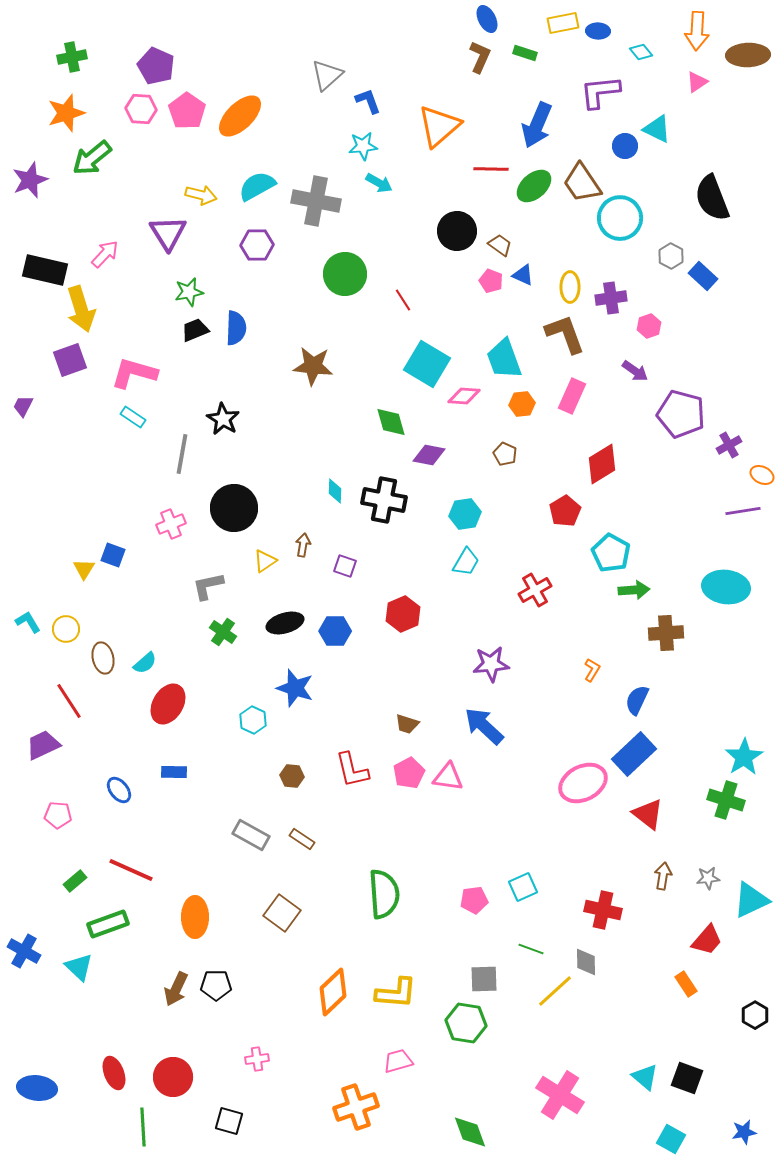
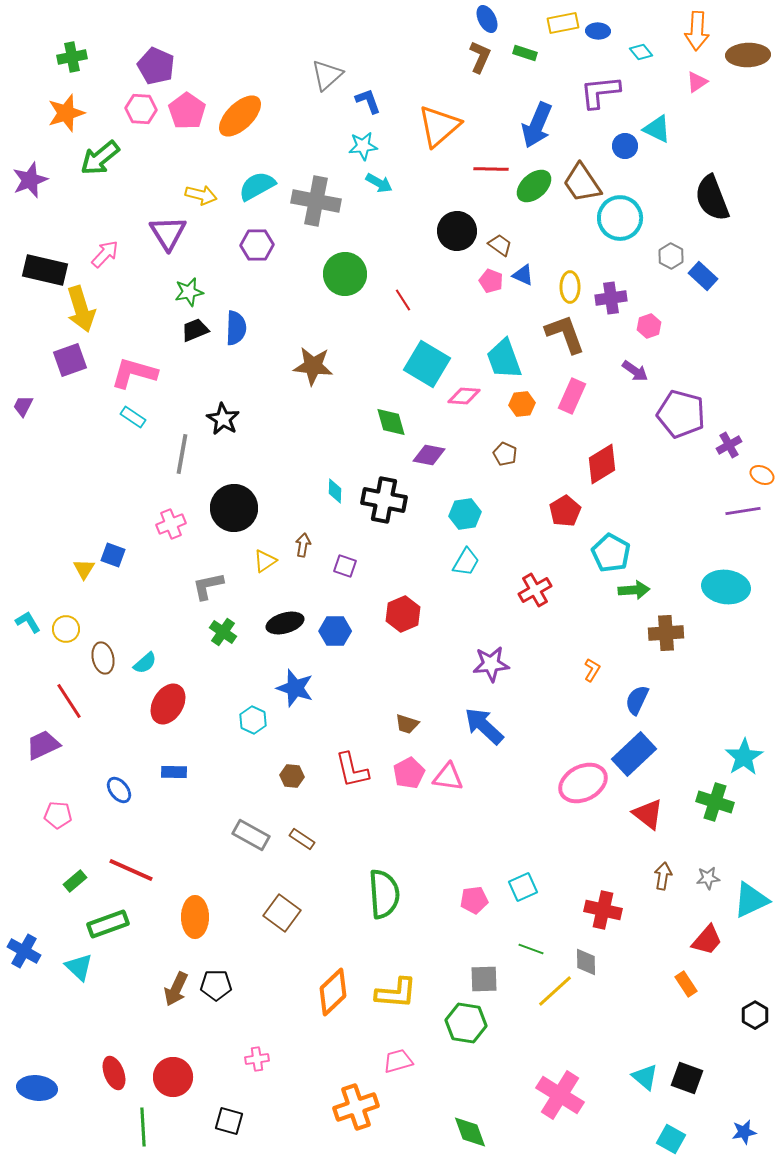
green arrow at (92, 158): moved 8 px right
green cross at (726, 800): moved 11 px left, 2 px down
